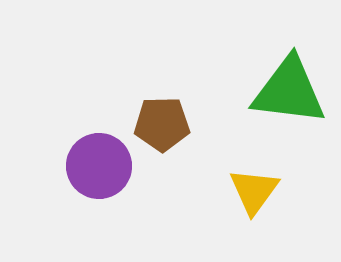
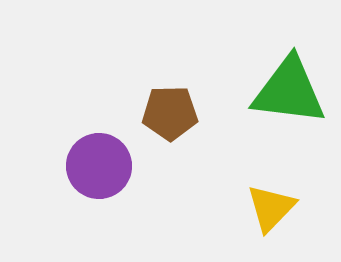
brown pentagon: moved 8 px right, 11 px up
yellow triangle: moved 17 px right, 17 px down; rotated 8 degrees clockwise
